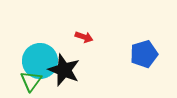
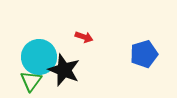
cyan circle: moved 1 px left, 4 px up
